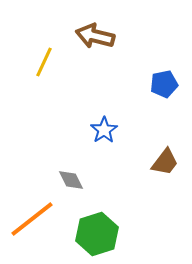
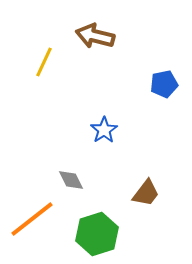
brown trapezoid: moved 19 px left, 31 px down
